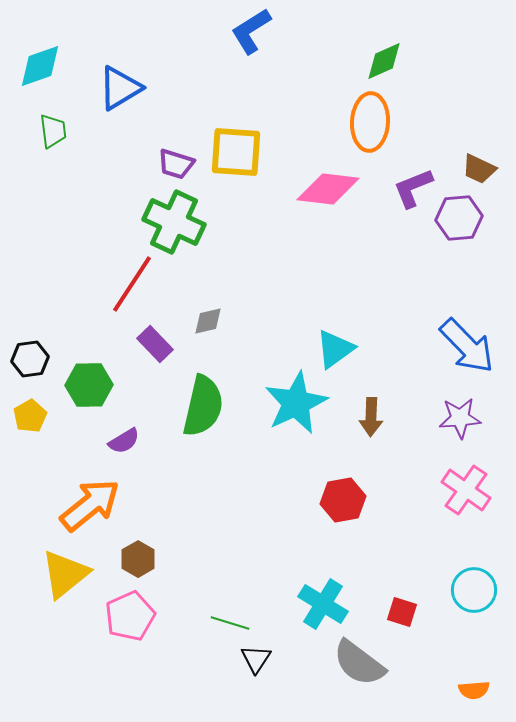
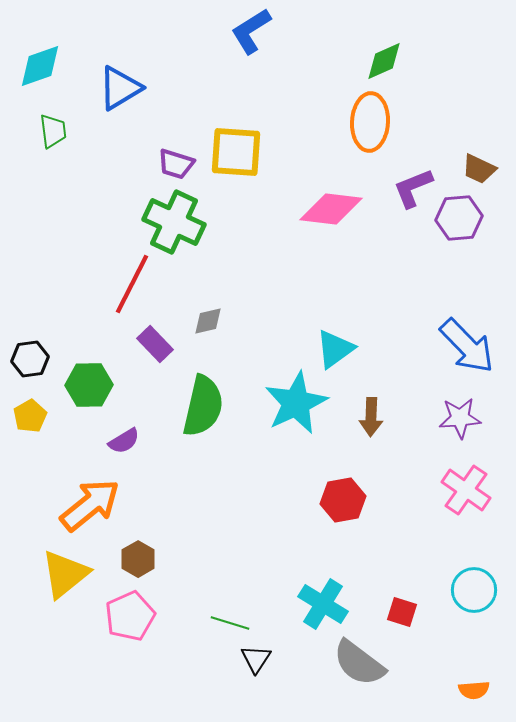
pink diamond: moved 3 px right, 20 px down
red line: rotated 6 degrees counterclockwise
